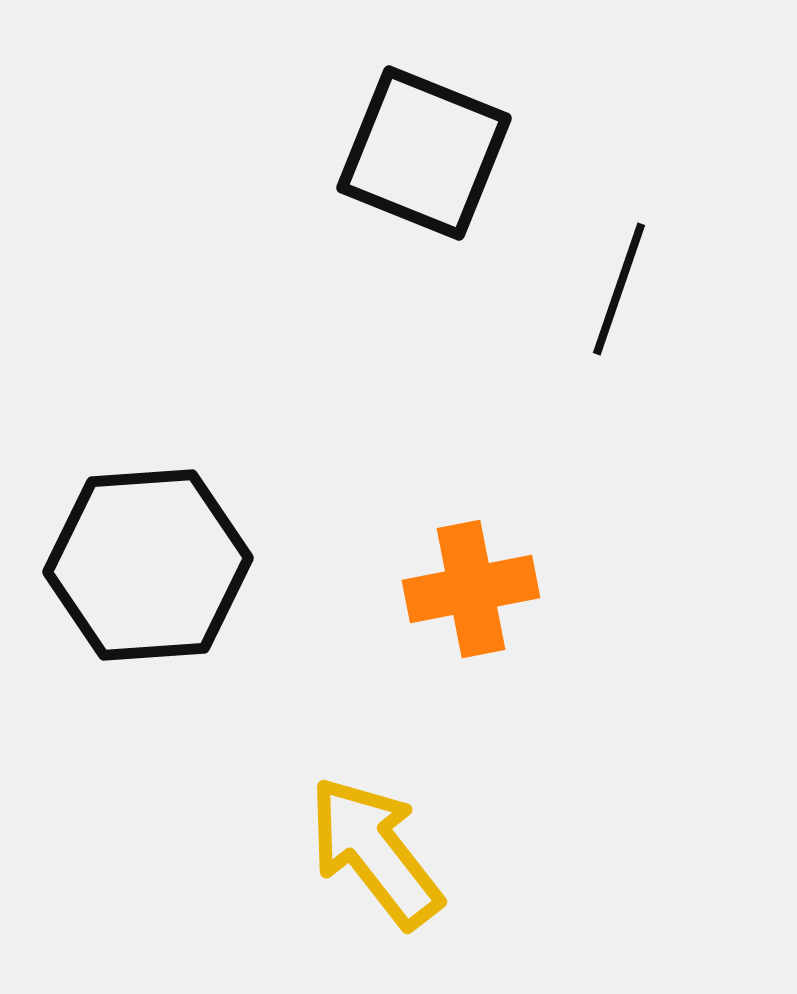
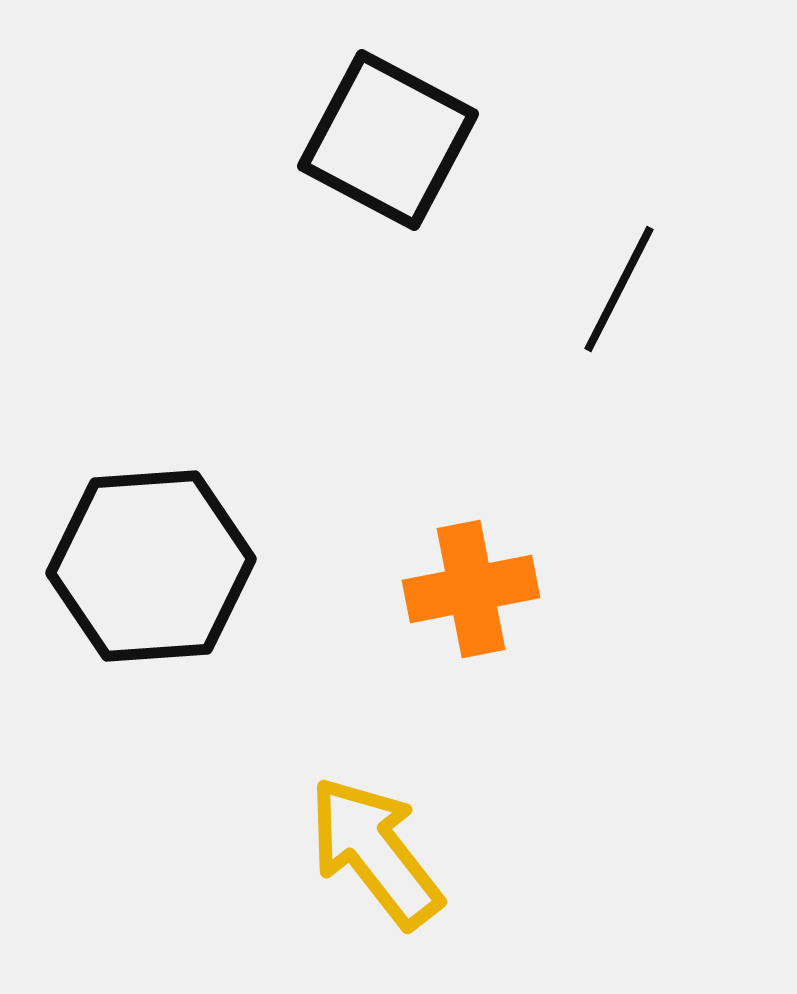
black square: moved 36 px left, 13 px up; rotated 6 degrees clockwise
black line: rotated 8 degrees clockwise
black hexagon: moved 3 px right, 1 px down
